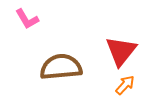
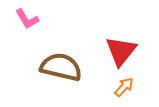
brown semicircle: rotated 18 degrees clockwise
orange arrow: moved 1 px left, 2 px down
